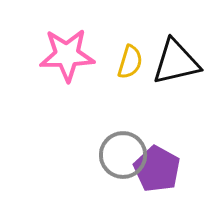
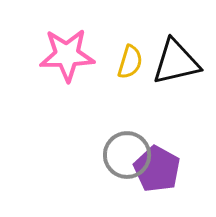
gray circle: moved 4 px right
